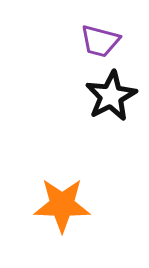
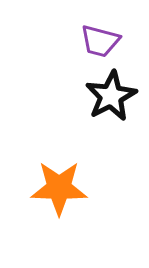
orange star: moved 3 px left, 17 px up
